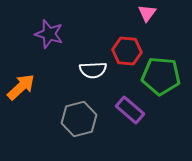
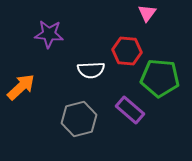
purple star: rotated 12 degrees counterclockwise
white semicircle: moved 2 px left
green pentagon: moved 1 px left, 2 px down
